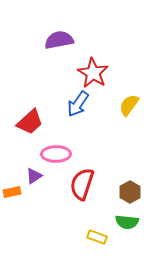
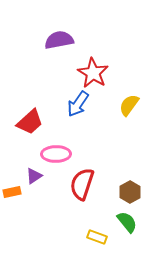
green semicircle: rotated 135 degrees counterclockwise
